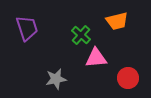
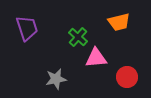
orange trapezoid: moved 2 px right, 1 px down
green cross: moved 3 px left, 2 px down
red circle: moved 1 px left, 1 px up
